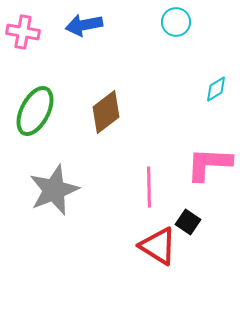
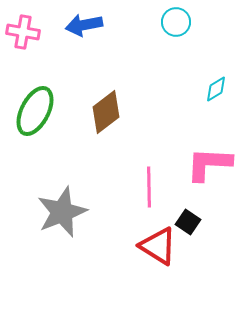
gray star: moved 8 px right, 22 px down
